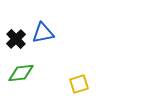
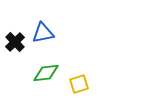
black cross: moved 1 px left, 3 px down
green diamond: moved 25 px right
